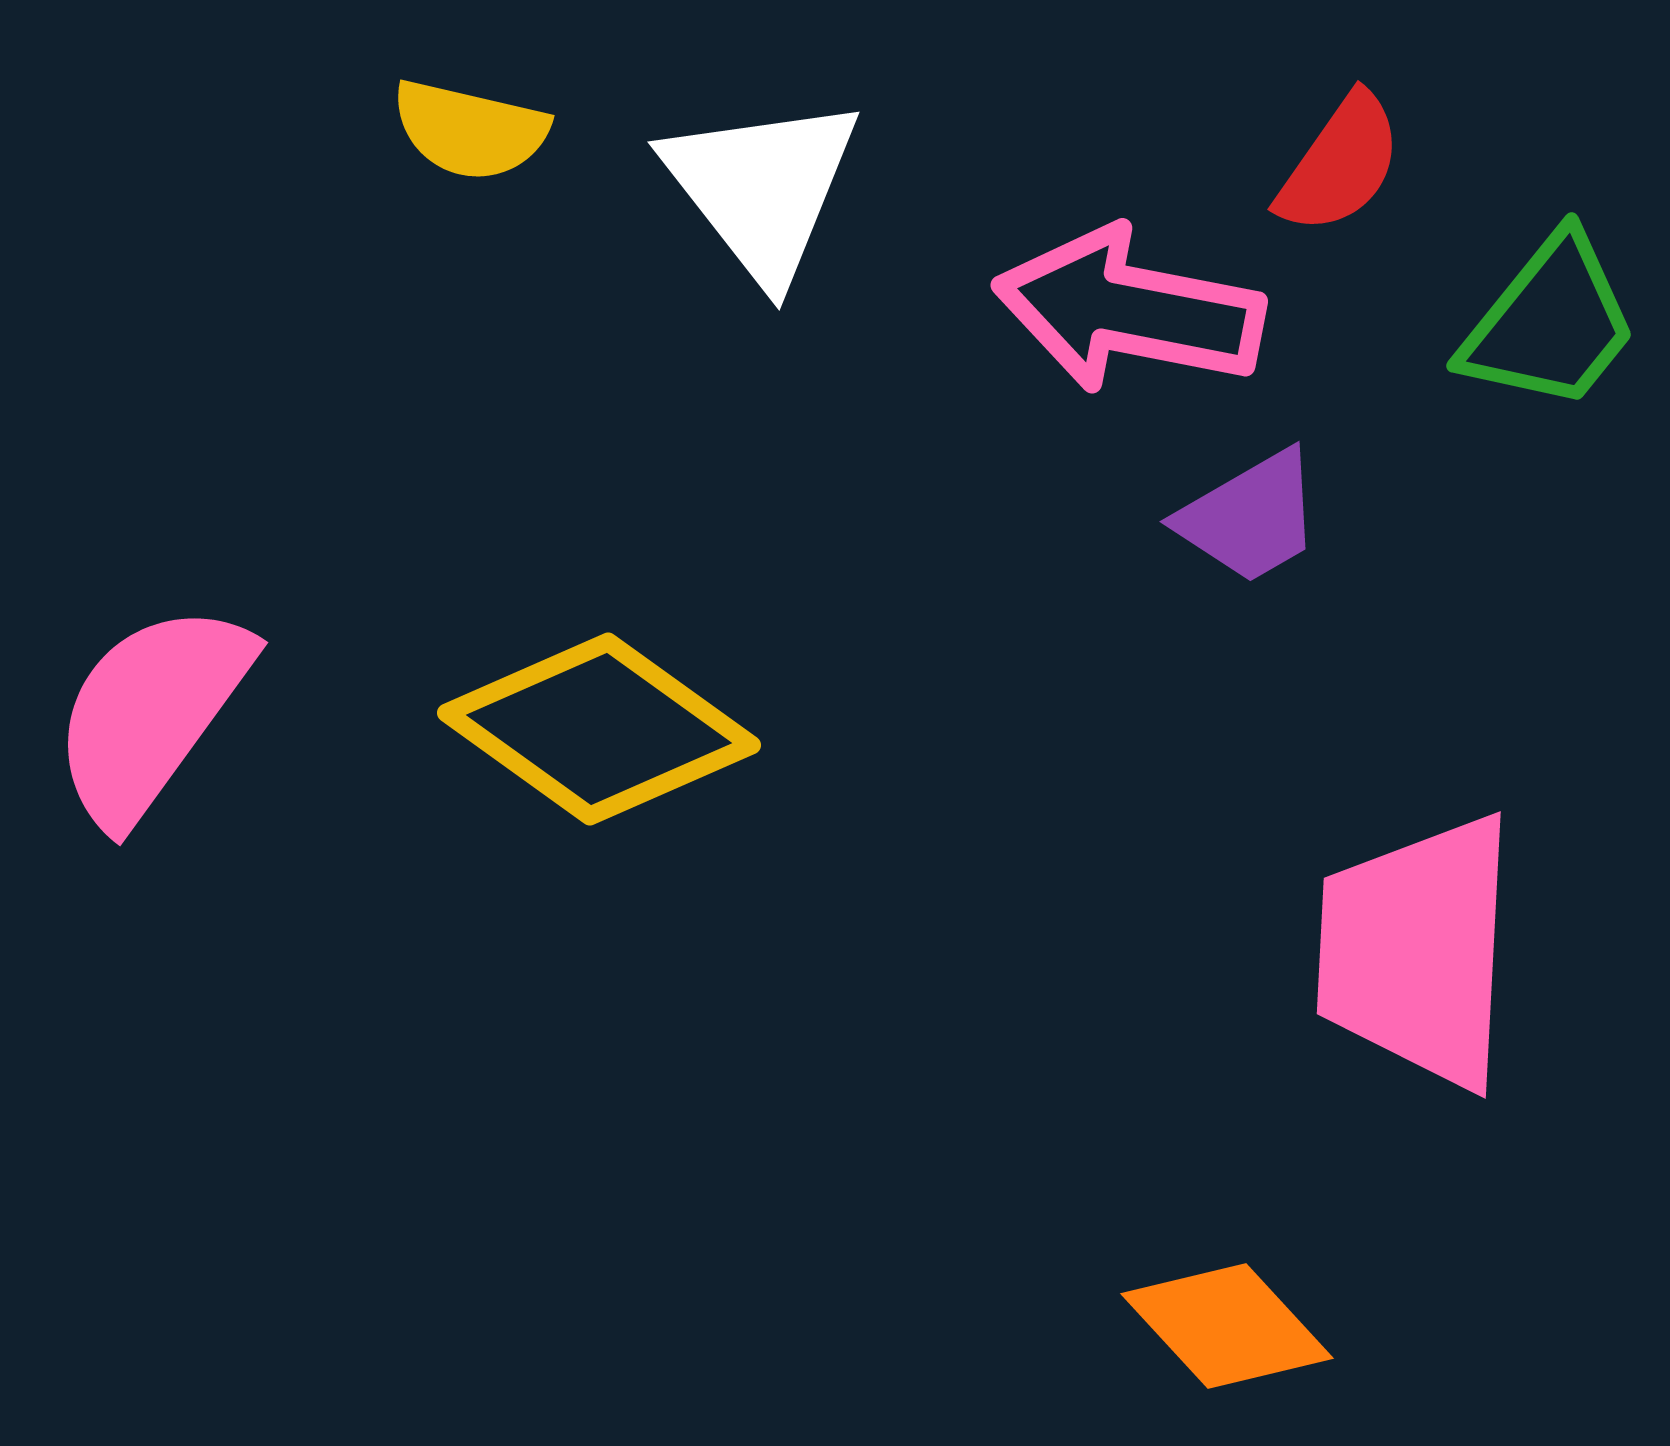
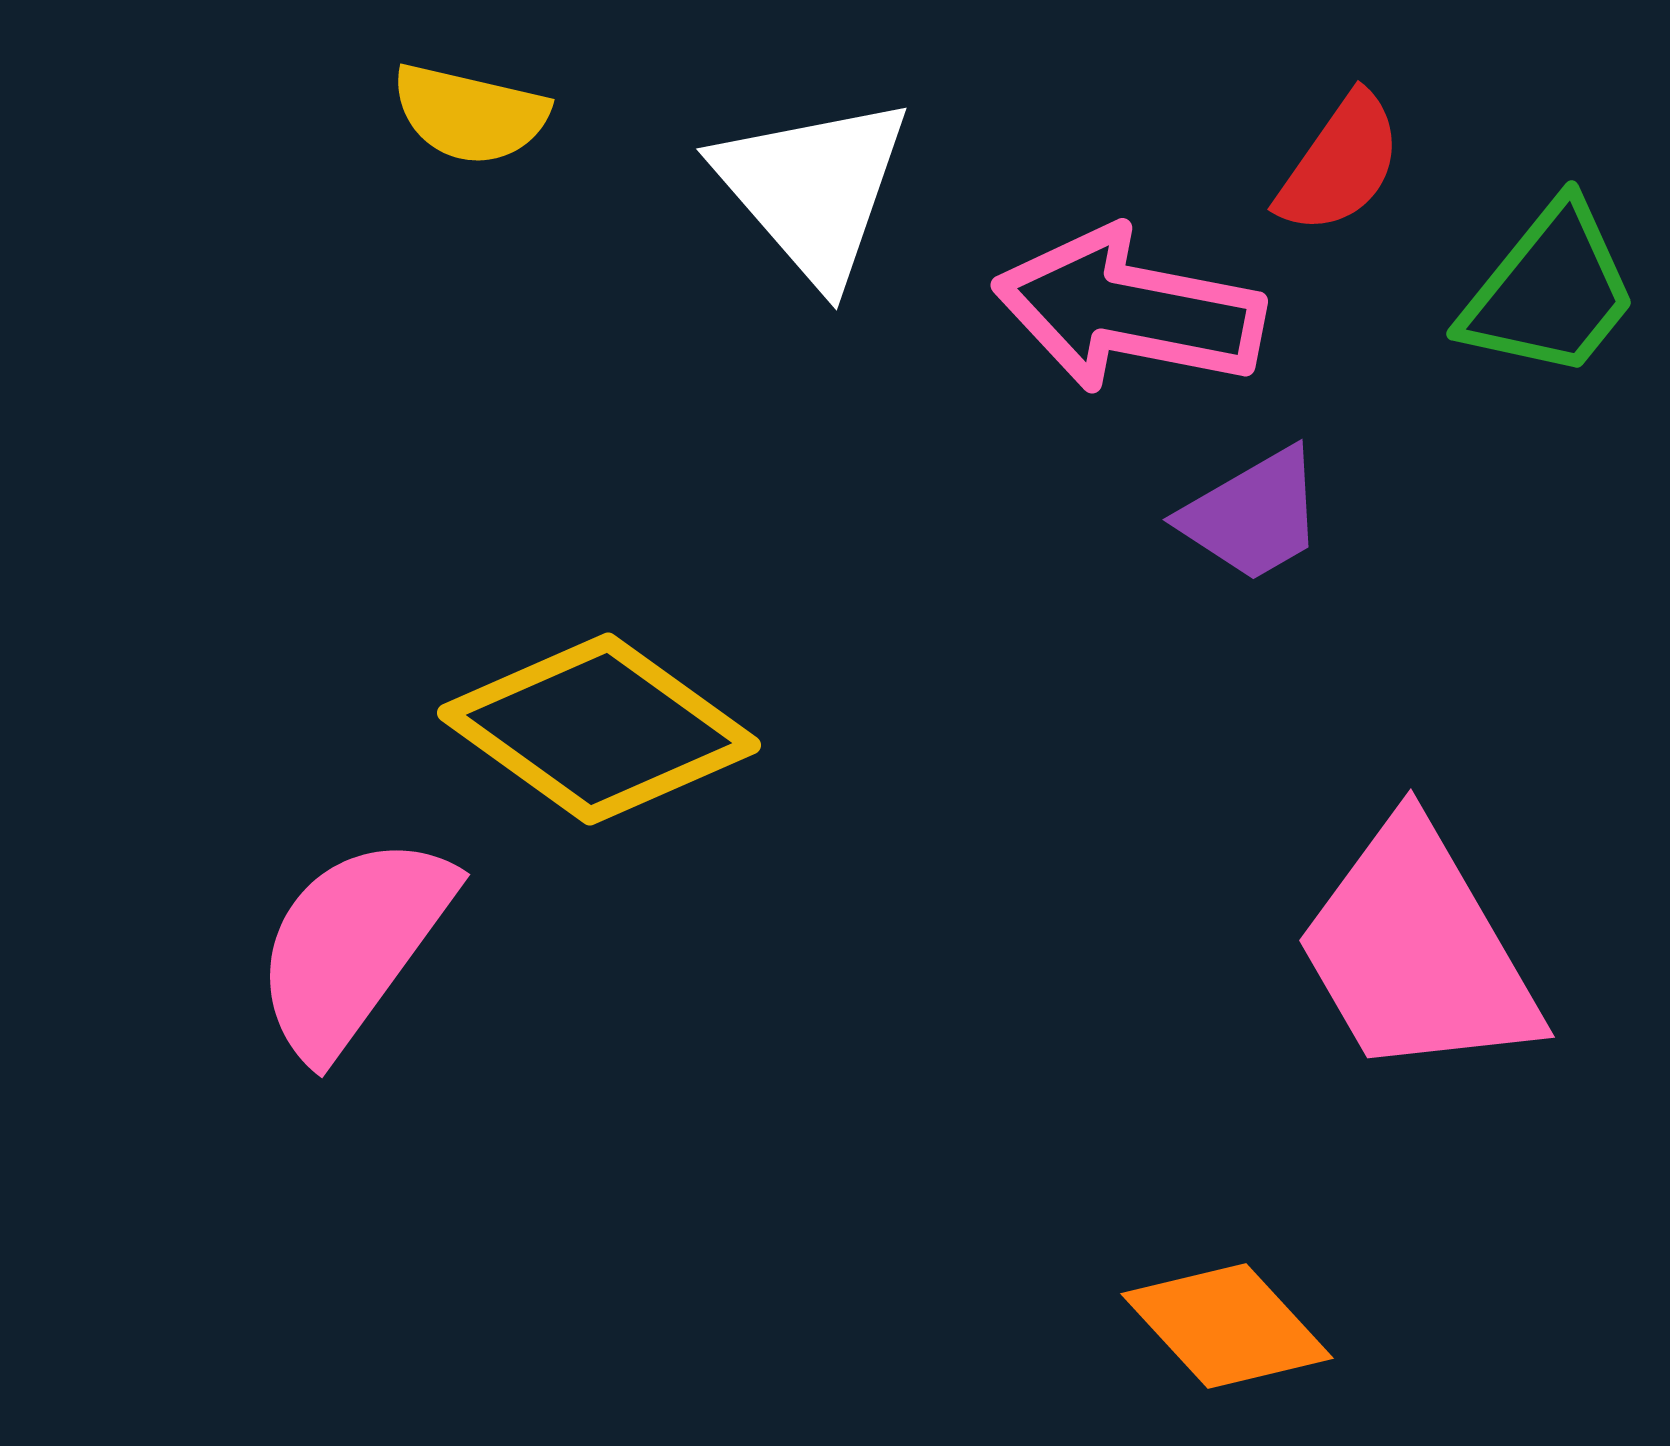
yellow semicircle: moved 16 px up
white triangle: moved 51 px right, 1 px down; rotated 3 degrees counterclockwise
green trapezoid: moved 32 px up
purple trapezoid: moved 3 px right, 2 px up
pink semicircle: moved 202 px right, 232 px down
pink trapezoid: rotated 33 degrees counterclockwise
